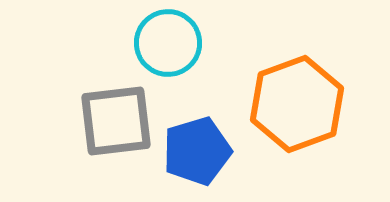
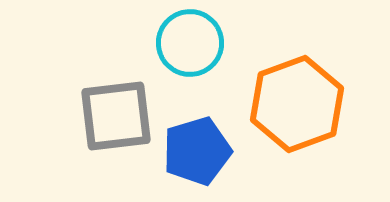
cyan circle: moved 22 px right
gray square: moved 5 px up
